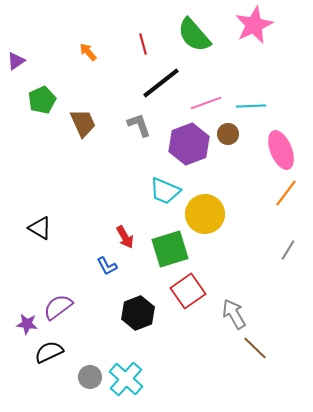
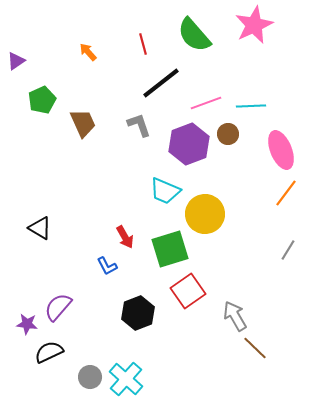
purple semicircle: rotated 12 degrees counterclockwise
gray arrow: moved 1 px right, 2 px down
